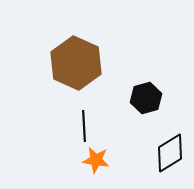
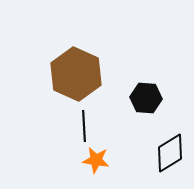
brown hexagon: moved 11 px down
black hexagon: rotated 20 degrees clockwise
